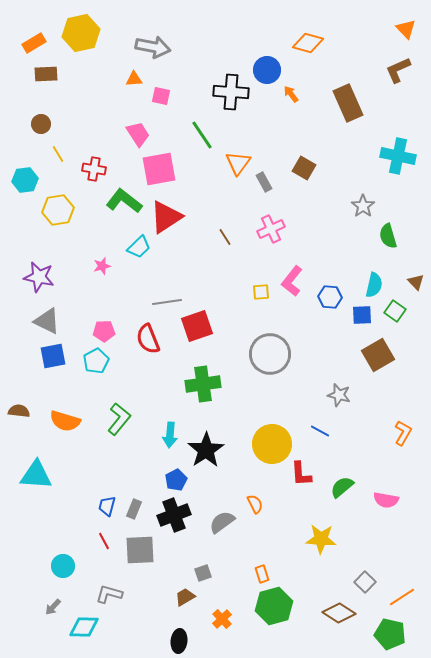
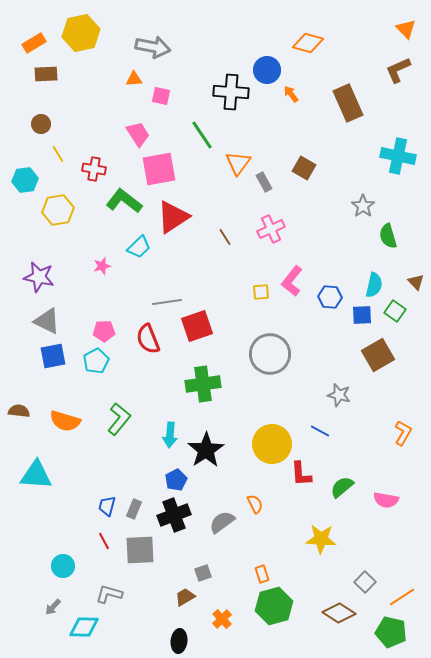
red triangle at (166, 217): moved 7 px right
green pentagon at (390, 634): moved 1 px right, 2 px up
